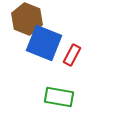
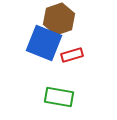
brown hexagon: moved 32 px right; rotated 20 degrees clockwise
red rectangle: rotated 45 degrees clockwise
